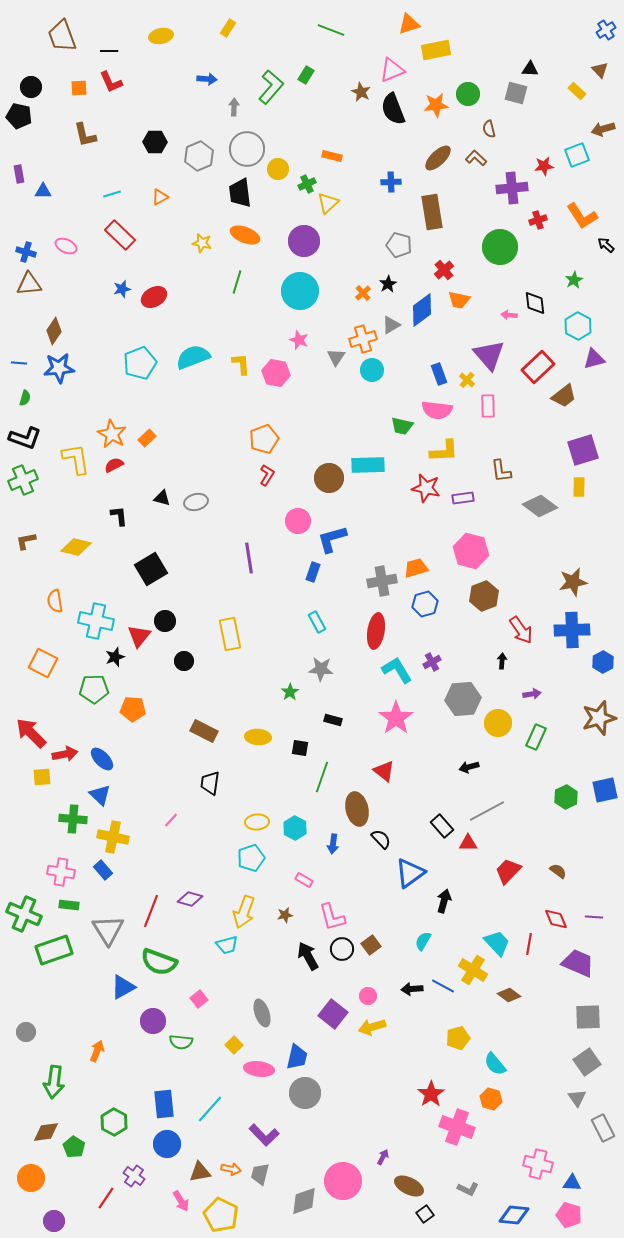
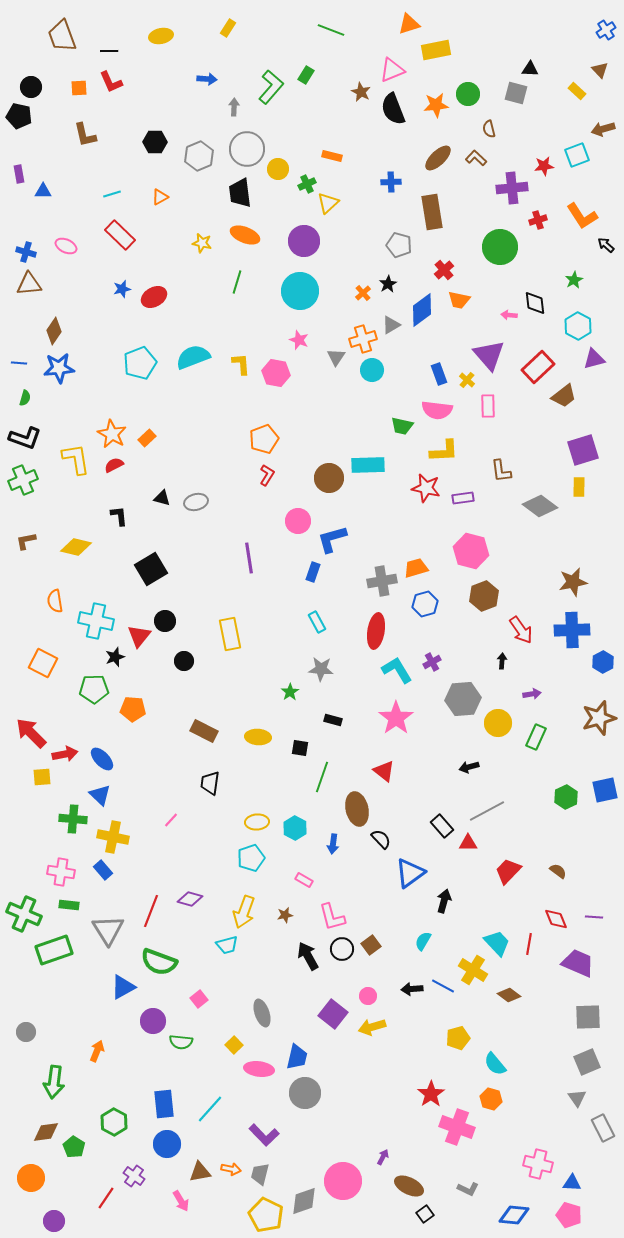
gray square at (587, 1062): rotated 12 degrees clockwise
yellow pentagon at (221, 1215): moved 45 px right
